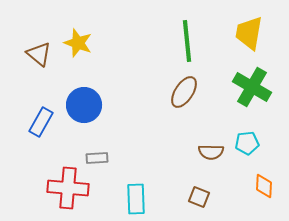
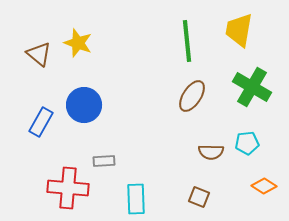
yellow trapezoid: moved 10 px left, 3 px up
brown ellipse: moved 8 px right, 4 px down
gray rectangle: moved 7 px right, 3 px down
orange diamond: rotated 60 degrees counterclockwise
